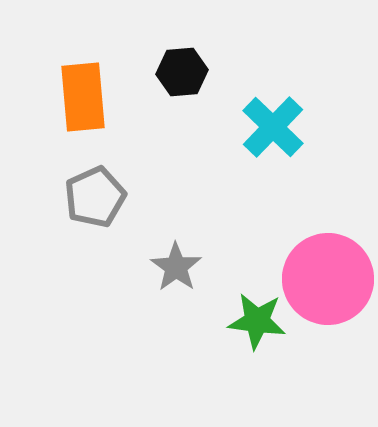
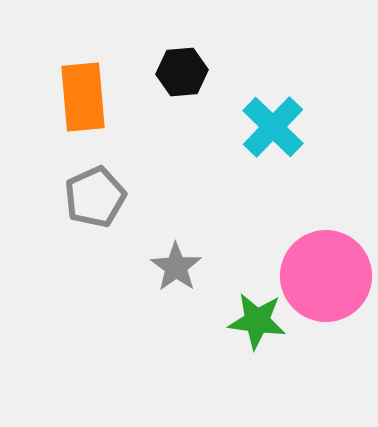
pink circle: moved 2 px left, 3 px up
